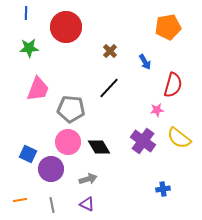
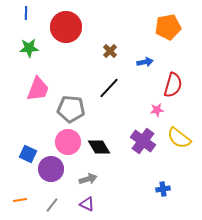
blue arrow: rotated 70 degrees counterclockwise
gray line: rotated 49 degrees clockwise
